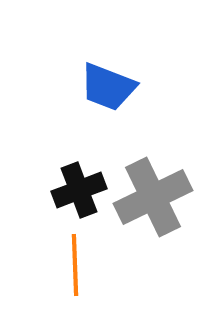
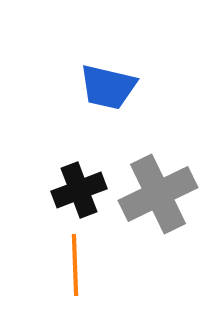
blue trapezoid: rotated 8 degrees counterclockwise
gray cross: moved 5 px right, 3 px up
